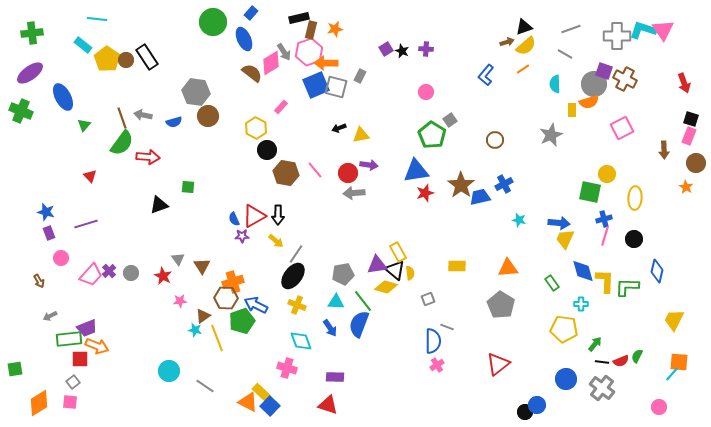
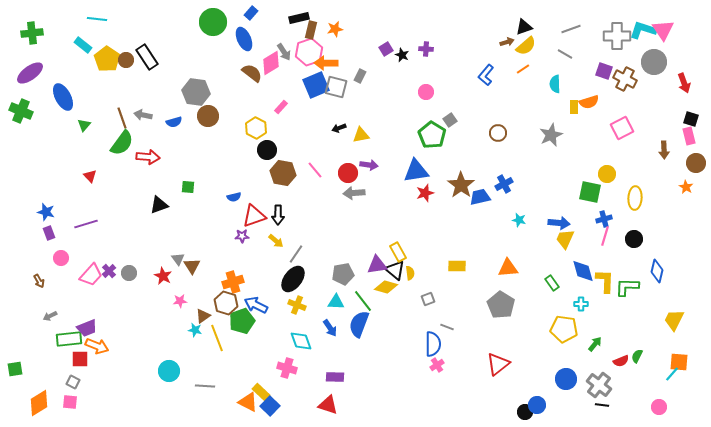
black star at (402, 51): moved 4 px down
gray circle at (594, 84): moved 60 px right, 22 px up
yellow rectangle at (572, 110): moved 2 px right, 3 px up
pink rectangle at (689, 136): rotated 36 degrees counterclockwise
brown circle at (495, 140): moved 3 px right, 7 px up
brown hexagon at (286, 173): moved 3 px left
red triangle at (254, 216): rotated 10 degrees clockwise
blue semicircle at (234, 219): moved 22 px up; rotated 80 degrees counterclockwise
brown triangle at (202, 266): moved 10 px left
gray circle at (131, 273): moved 2 px left
black ellipse at (293, 276): moved 3 px down
brown hexagon at (226, 298): moved 5 px down; rotated 15 degrees clockwise
blue semicircle at (433, 341): moved 3 px down
black line at (602, 362): moved 43 px down
gray square at (73, 382): rotated 24 degrees counterclockwise
gray line at (205, 386): rotated 30 degrees counterclockwise
gray cross at (602, 388): moved 3 px left, 3 px up
